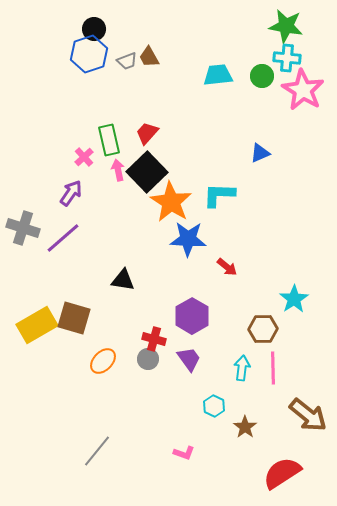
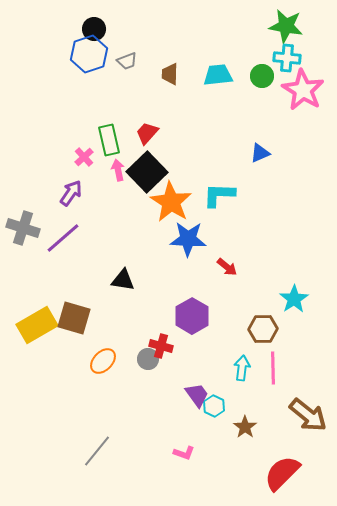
brown trapezoid: moved 21 px right, 17 px down; rotated 30 degrees clockwise
red cross: moved 7 px right, 7 px down
purple trapezoid: moved 8 px right, 36 px down
red semicircle: rotated 12 degrees counterclockwise
